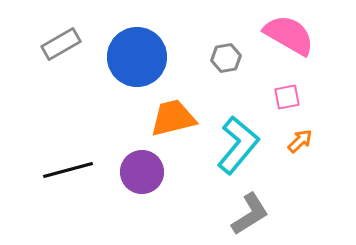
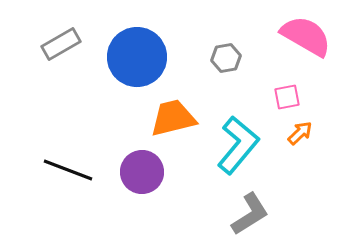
pink semicircle: moved 17 px right, 1 px down
orange arrow: moved 8 px up
black line: rotated 36 degrees clockwise
